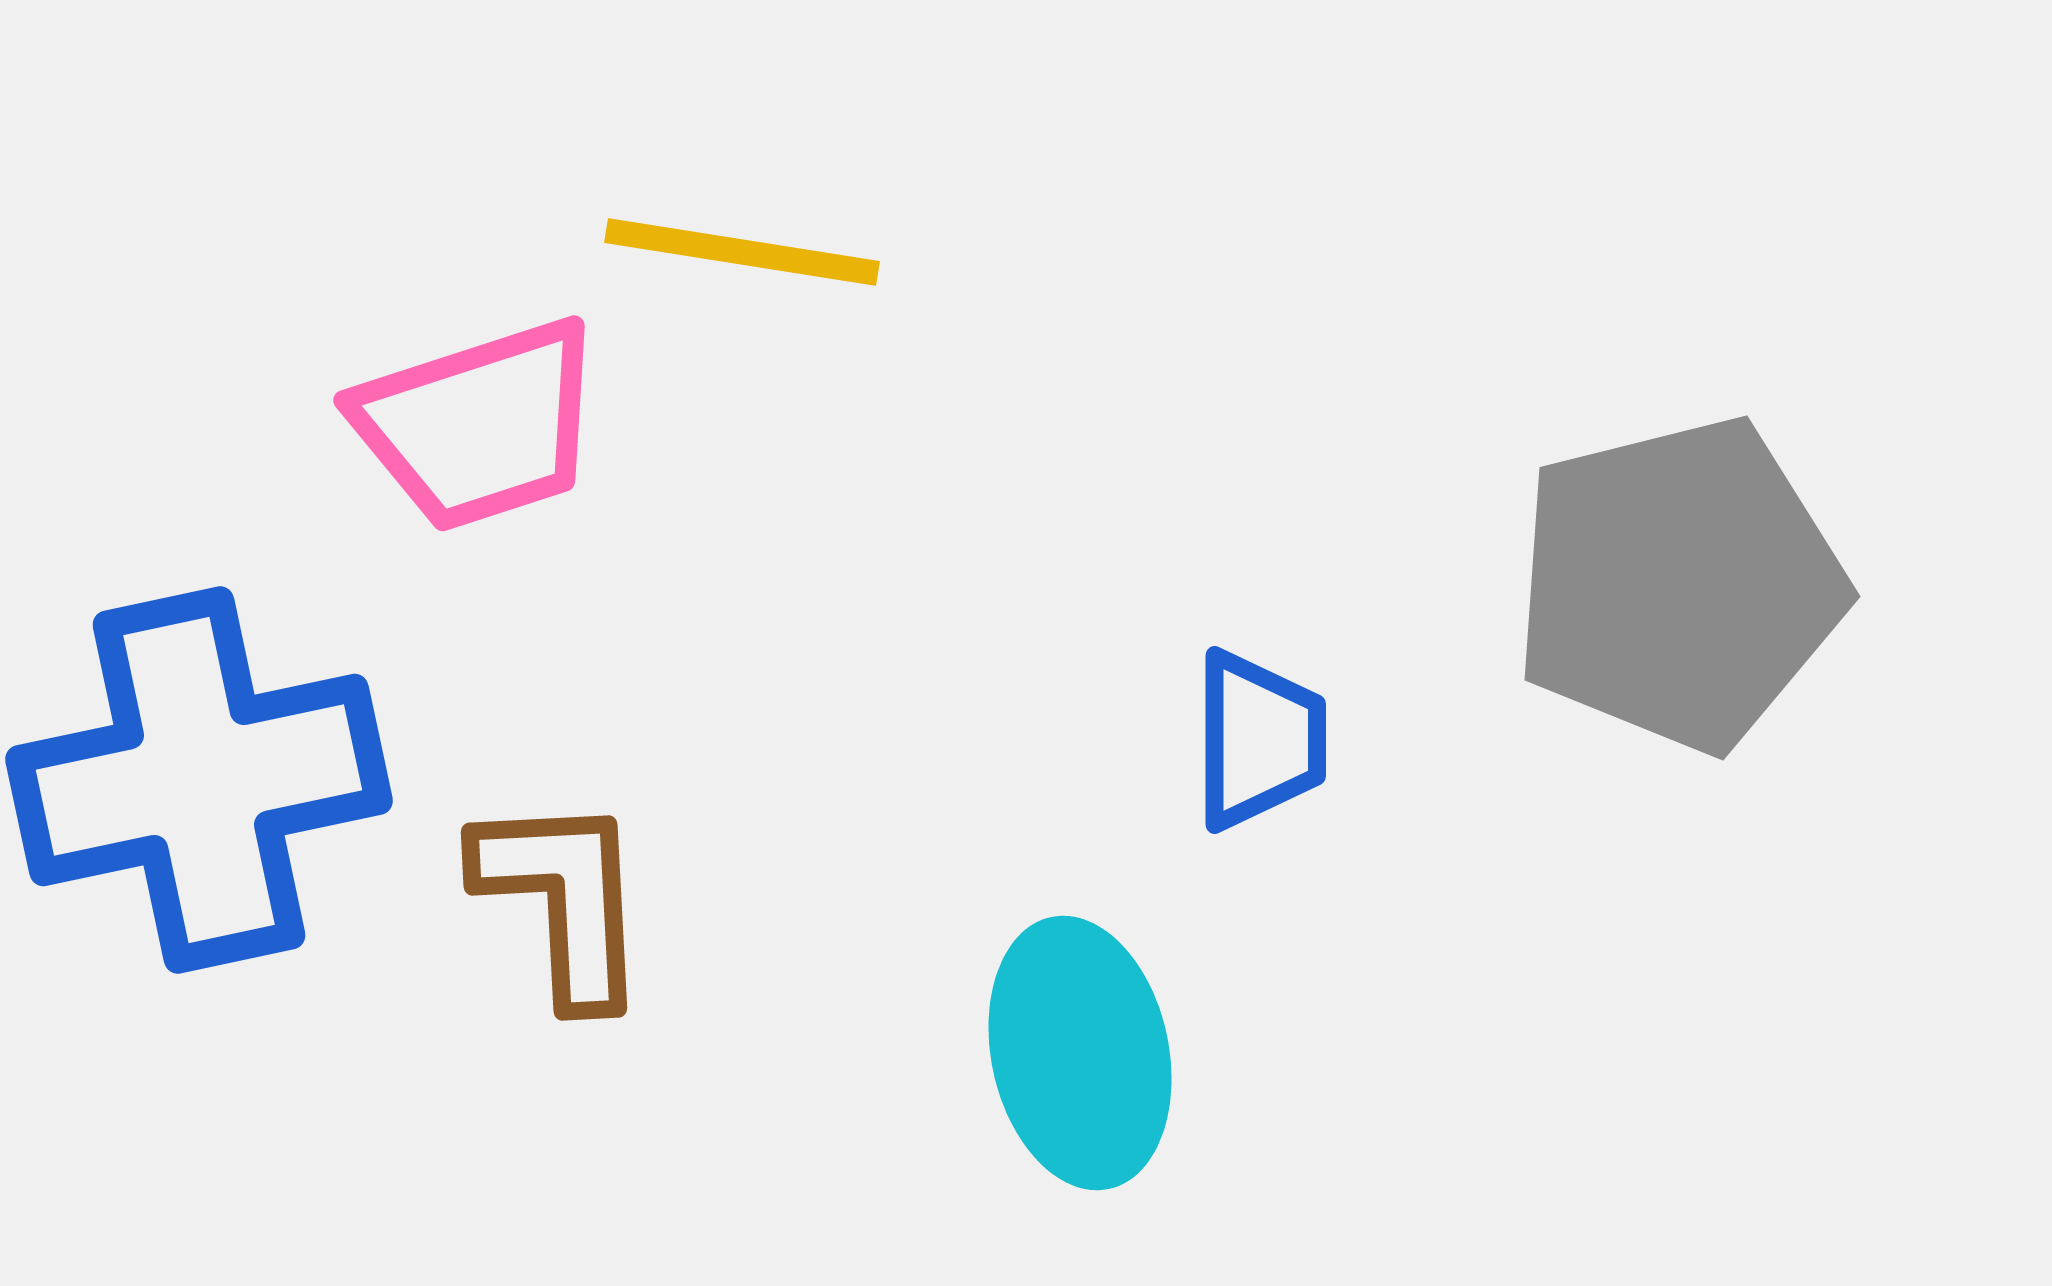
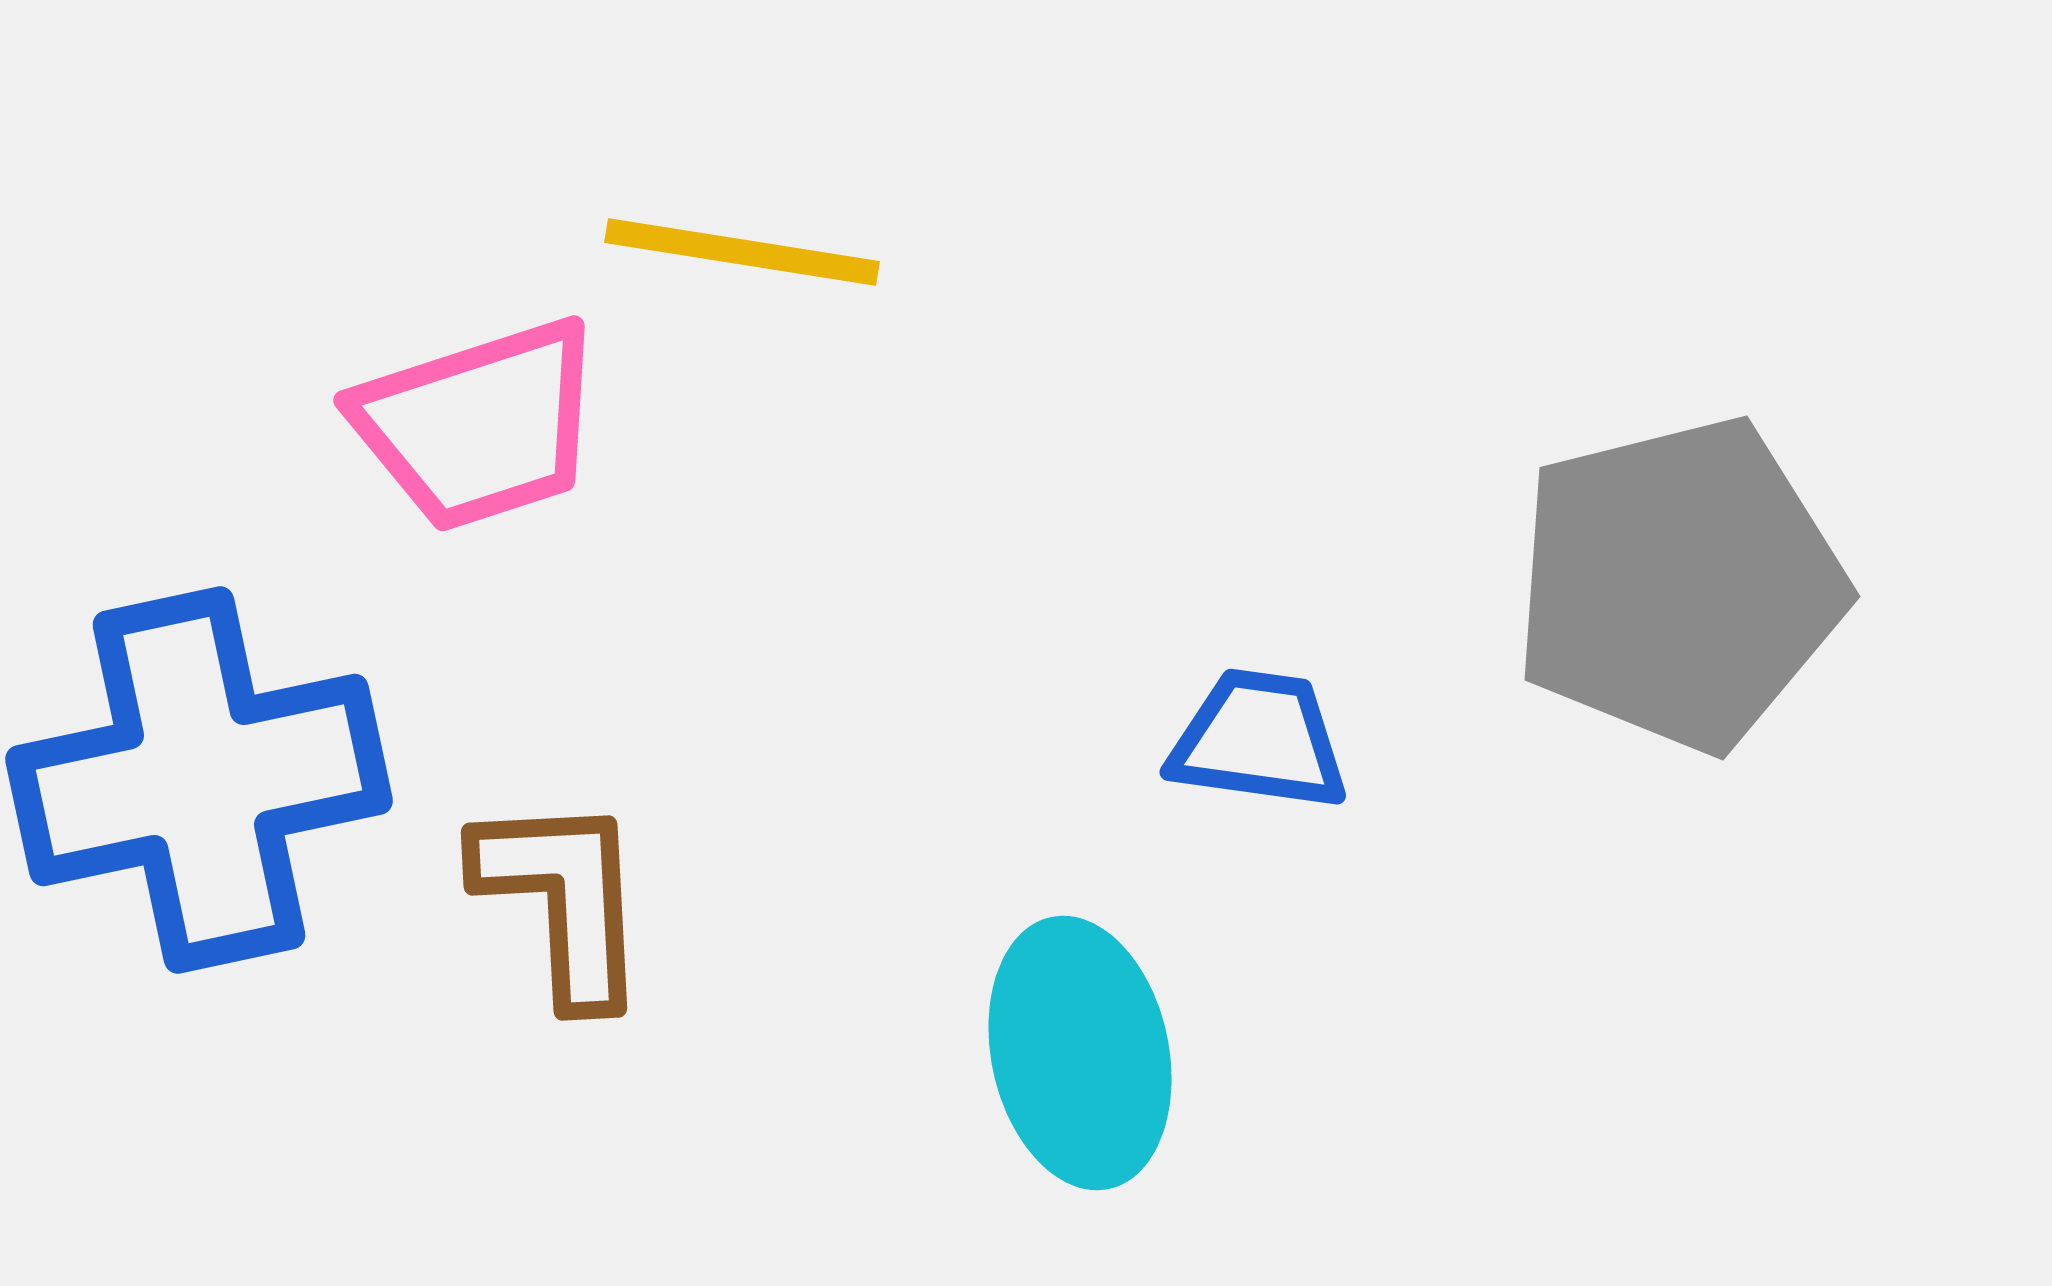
blue trapezoid: rotated 82 degrees counterclockwise
